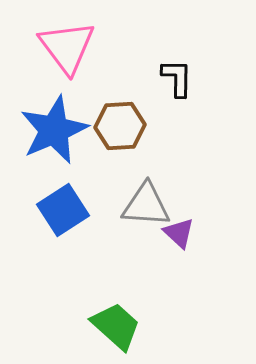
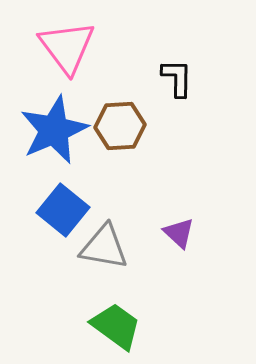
gray triangle: moved 42 px left, 42 px down; rotated 6 degrees clockwise
blue square: rotated 18 degrees counterclockwise
green trapezoid: rotated 6 degrees counterclockwise
